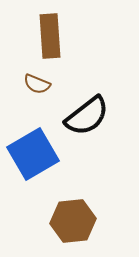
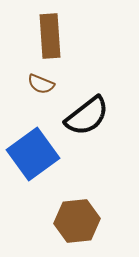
brown semicircle: moved 4 px right
blue square: rotated 6 degrees counterclockwise
brown hexagon: moved 4 px right
